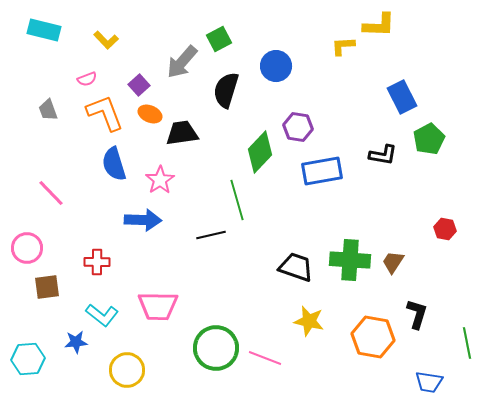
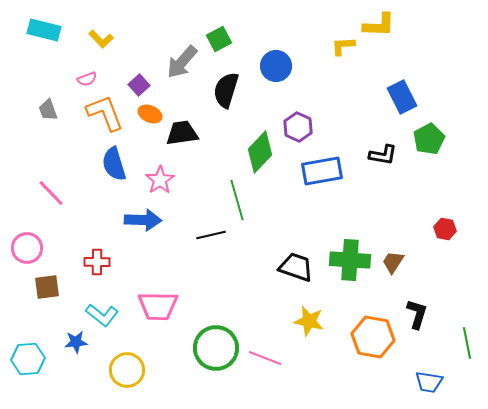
yellow L-shape at (106, 40): moved 5 px left, 1 px up
purple hexagon at (298, 127): rotated 16 degrees clockwise
